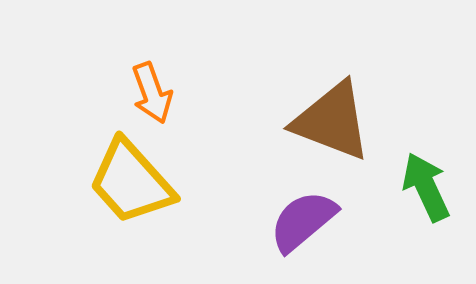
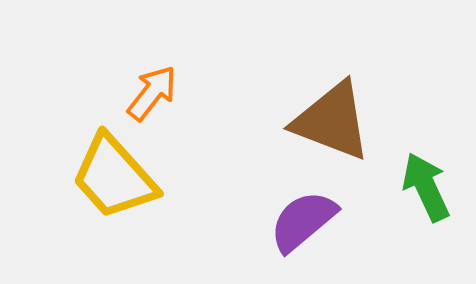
orange arrow: rotated 122 degrees counterclockwise
yellow trapezoid: moved 17 px left, 5 px up
